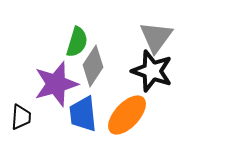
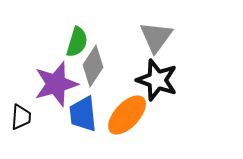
black star: moved 5 px right, 9 px down
